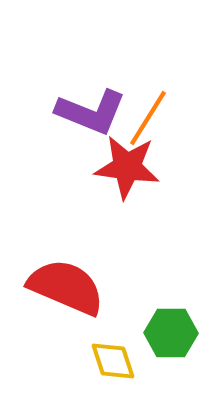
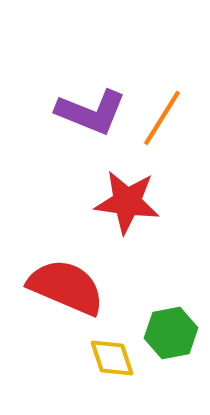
orange line: moved 14 px right
red star: moved 35 px down
green hexagon: rotated 12 degrees counterclockwise
yellow diamond: moved 1 px left, 3 px up
